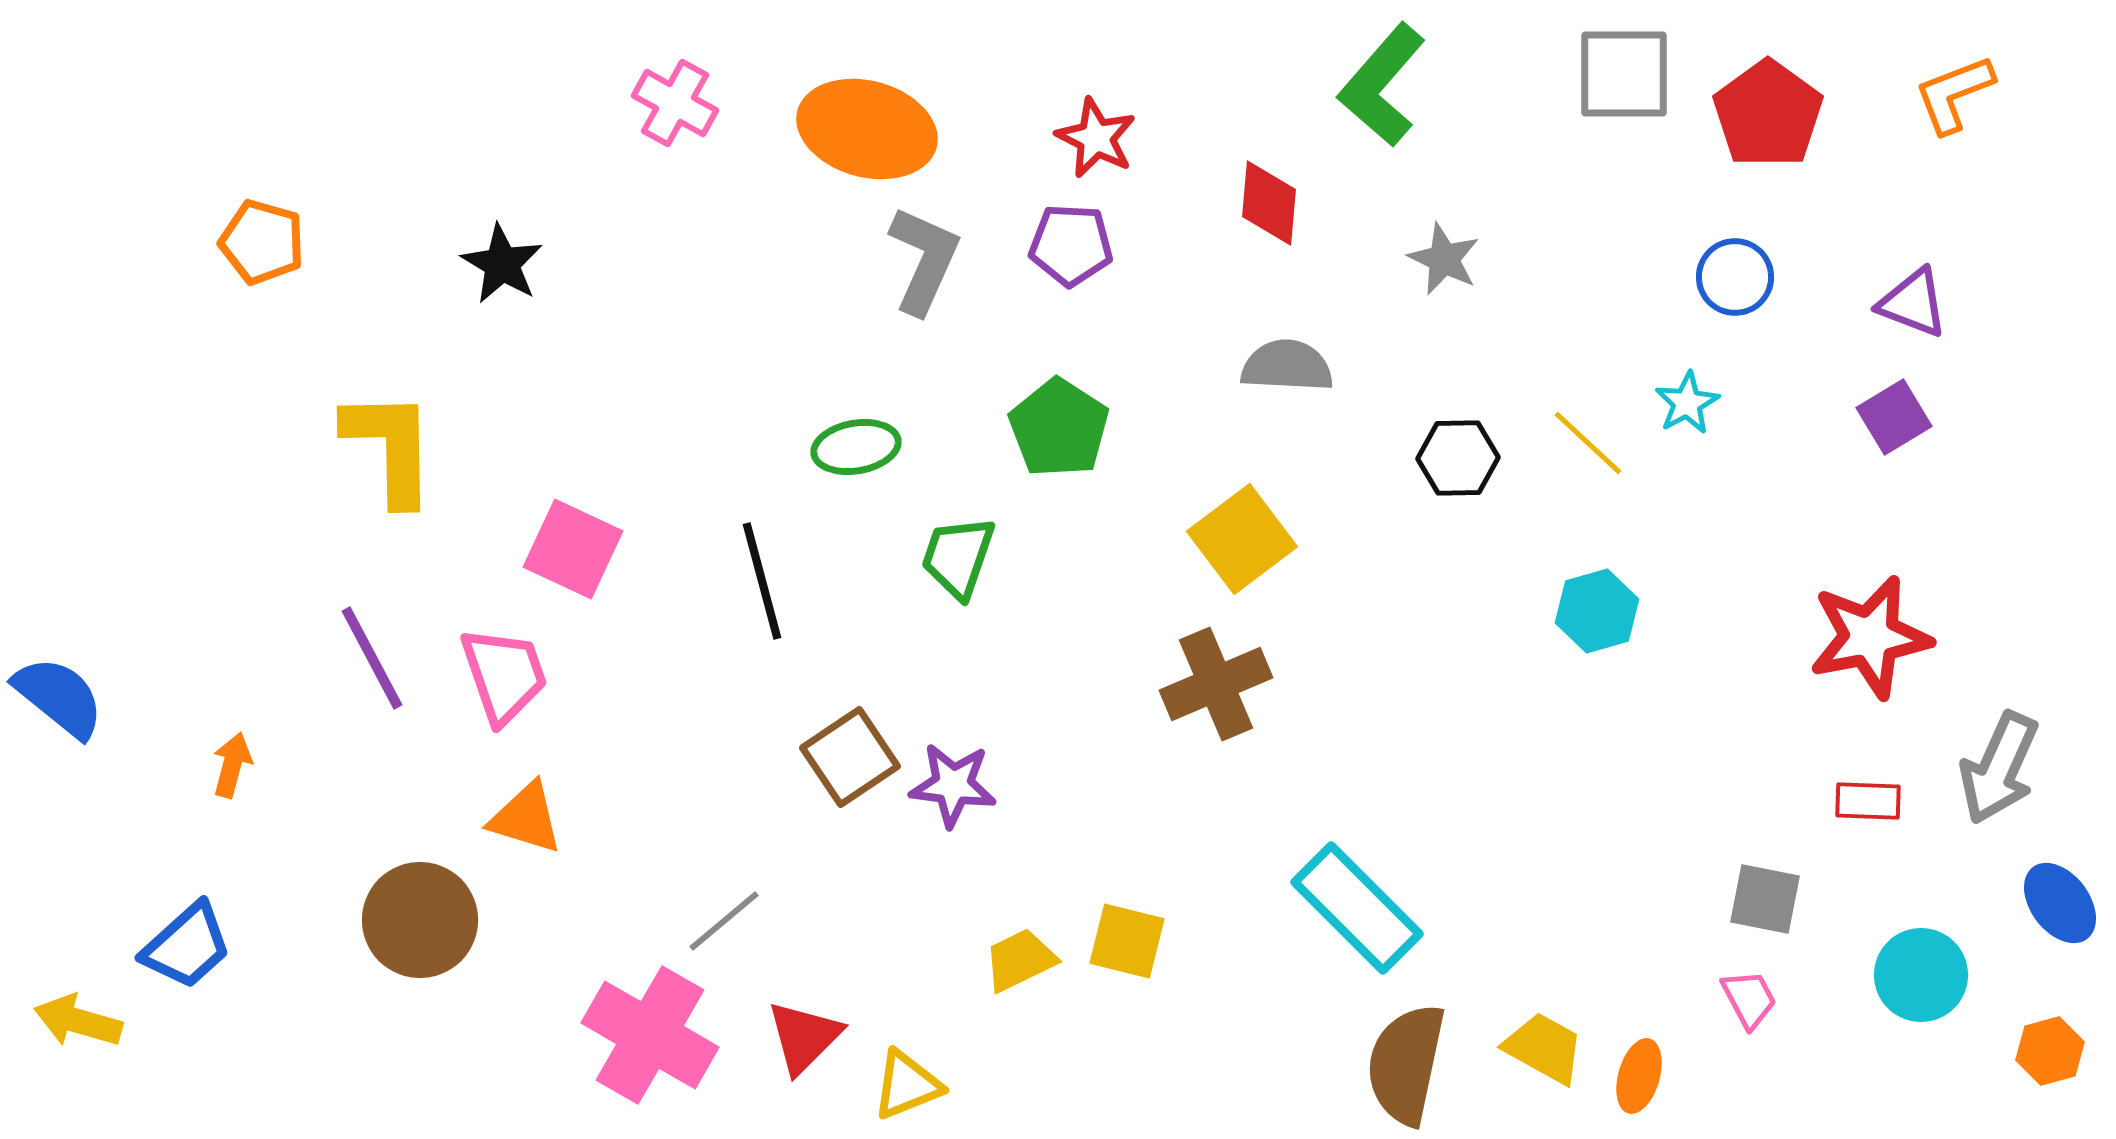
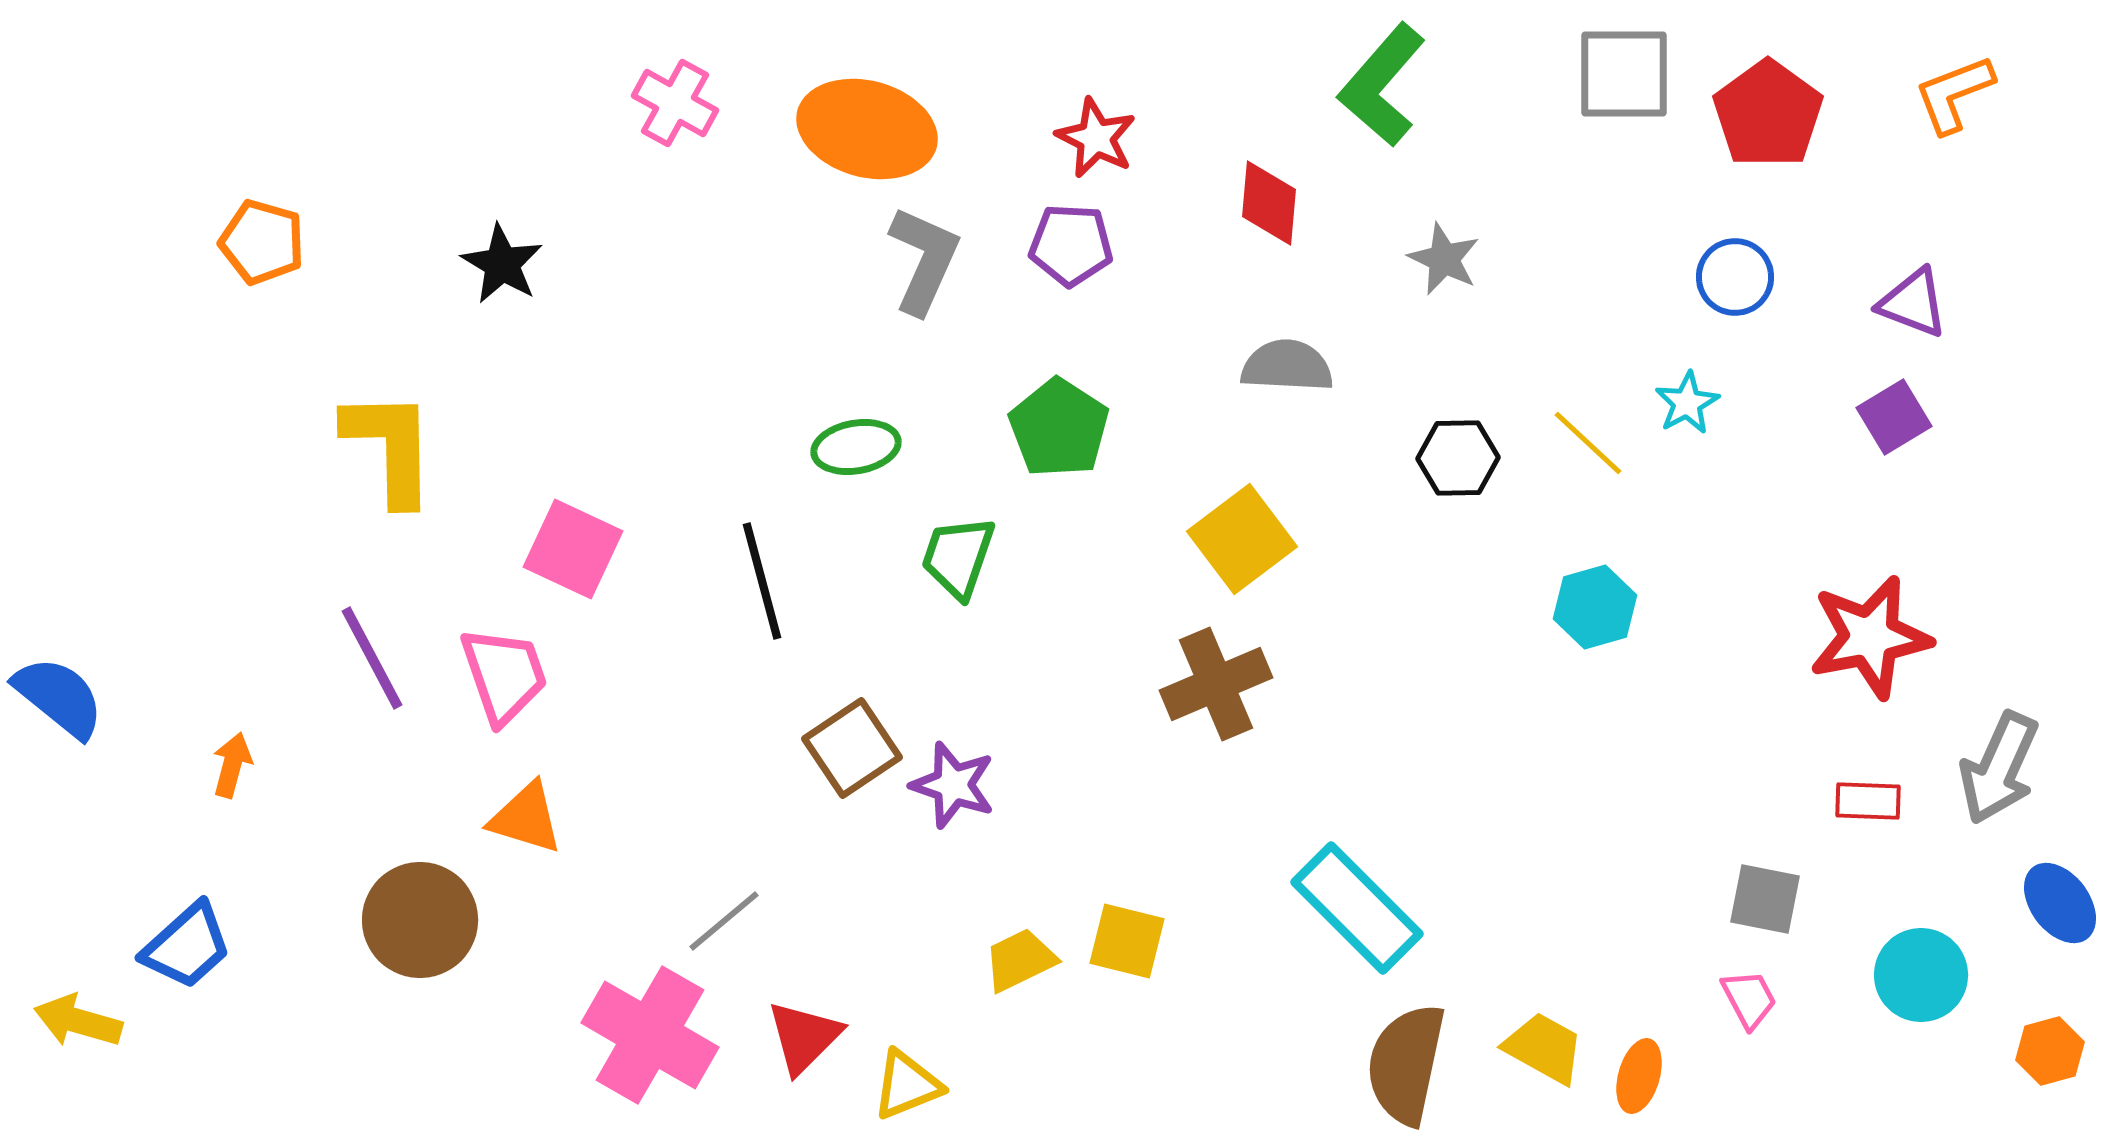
cyan hexagon at (1597, 611): moved 2 px left, 4 px up
brown square at (850, 757): moved 2 px right, 9 px up
purple star at (953, 785): rotated 12 degrees clockwise
